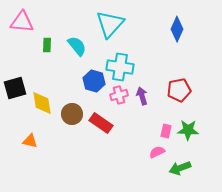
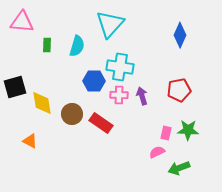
blue diamond: moved 3 px right, 6 px down
cyan semicircle: rotated 55 degrees clockwise
blue hexagon: rotated 15 degrees counterclockwise
black square: moved 1 px up
pink cross: rotated 18 degrees clockwise
pink rectangle: moved 2 px down
orange triangle: rotated 14 degrees clockwise
green arrow: moved 1 px left
